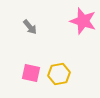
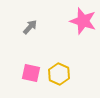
gray arrow: rotated 98 degrees counterclockwise
yellow hexagon: rotated 25 degrees counterclockwise
